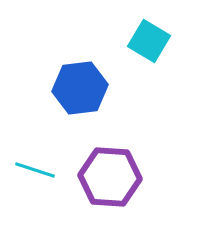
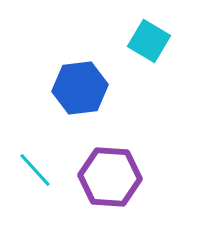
cyan line: rotated 30 degrees clockwise
